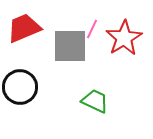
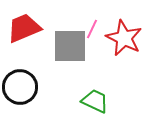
red star: rotated 15 degrees counterclockwise
